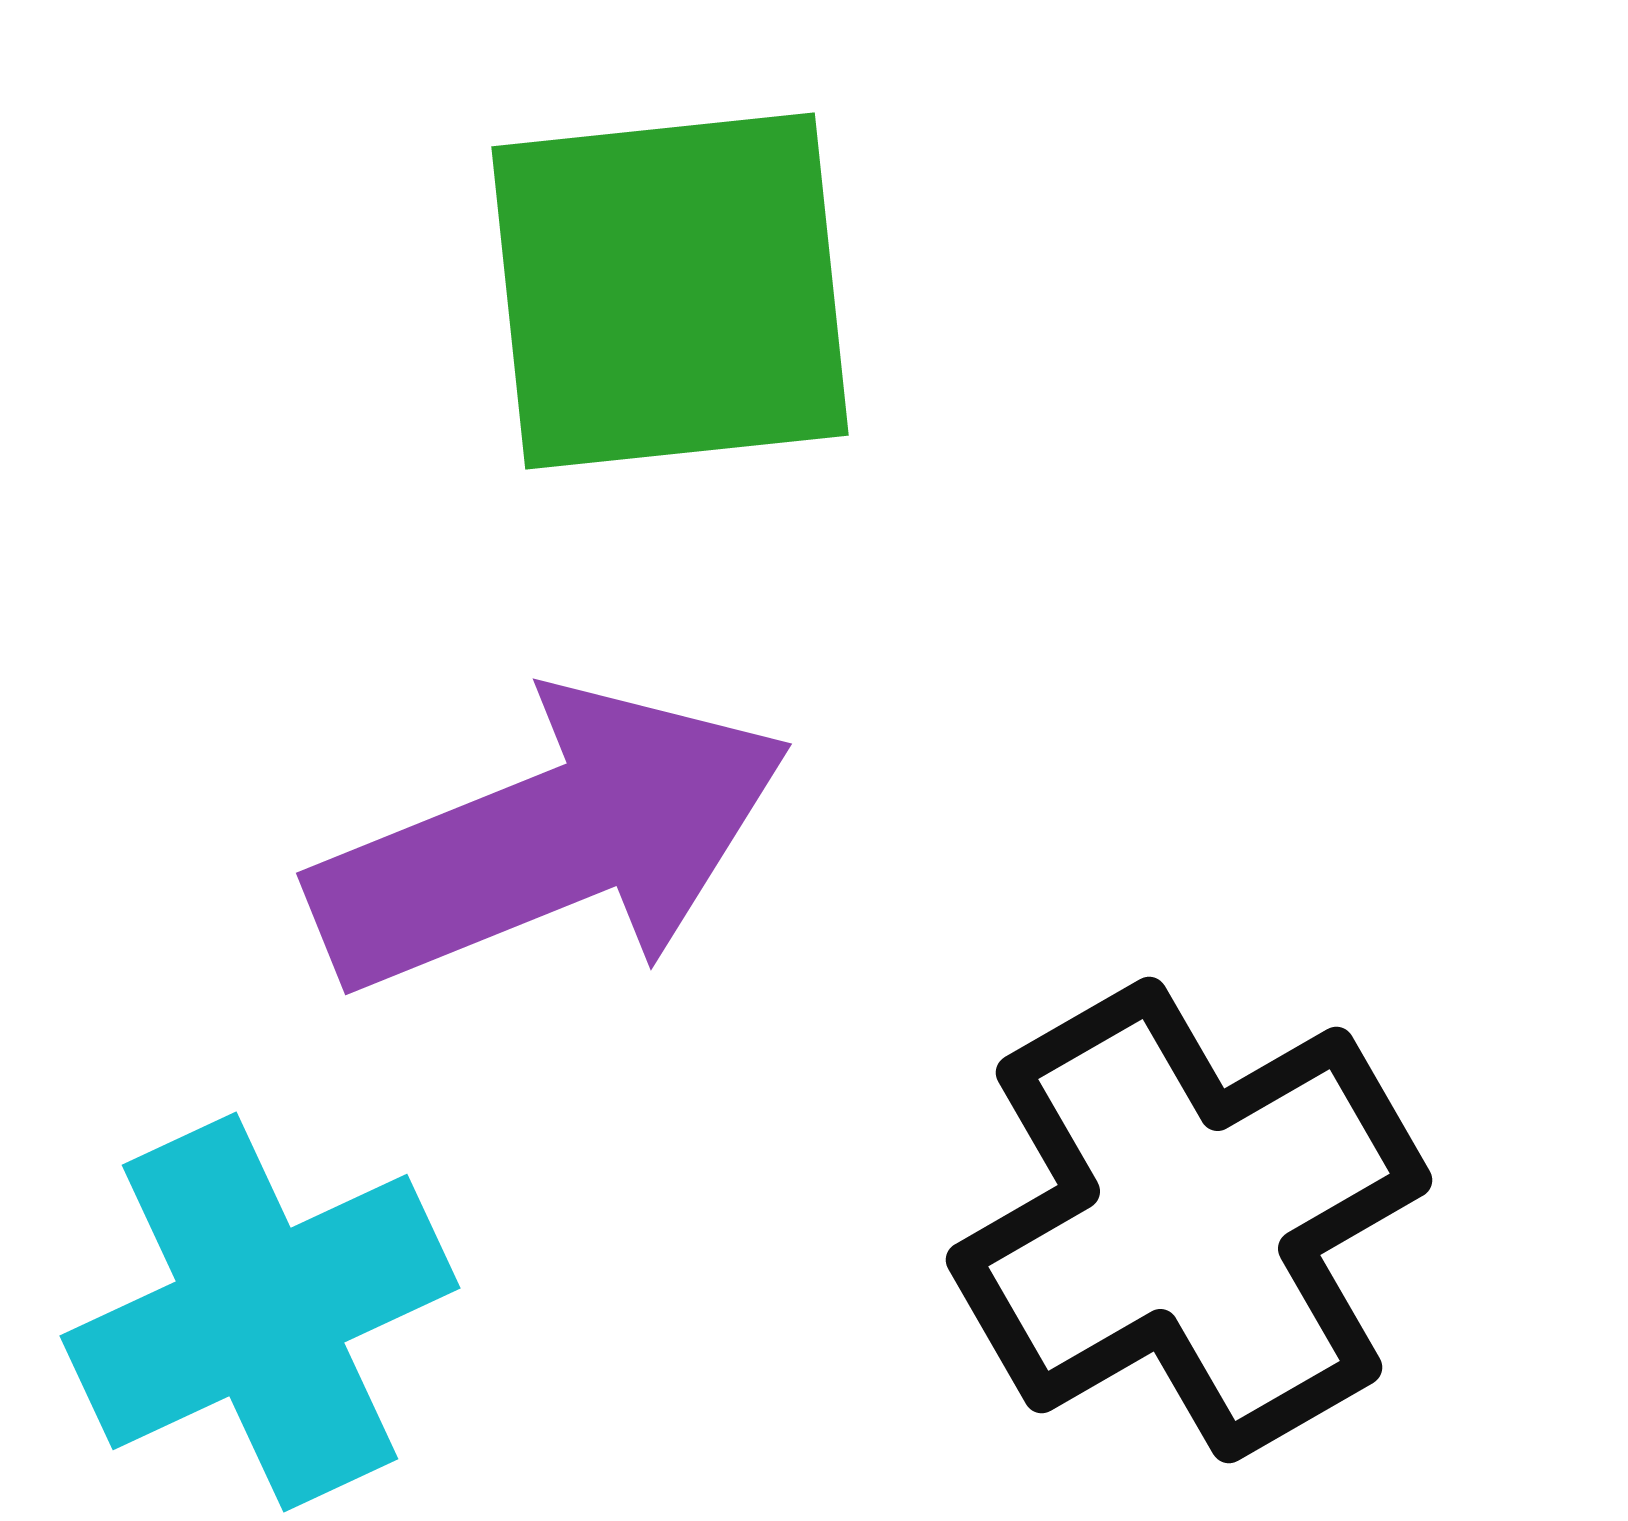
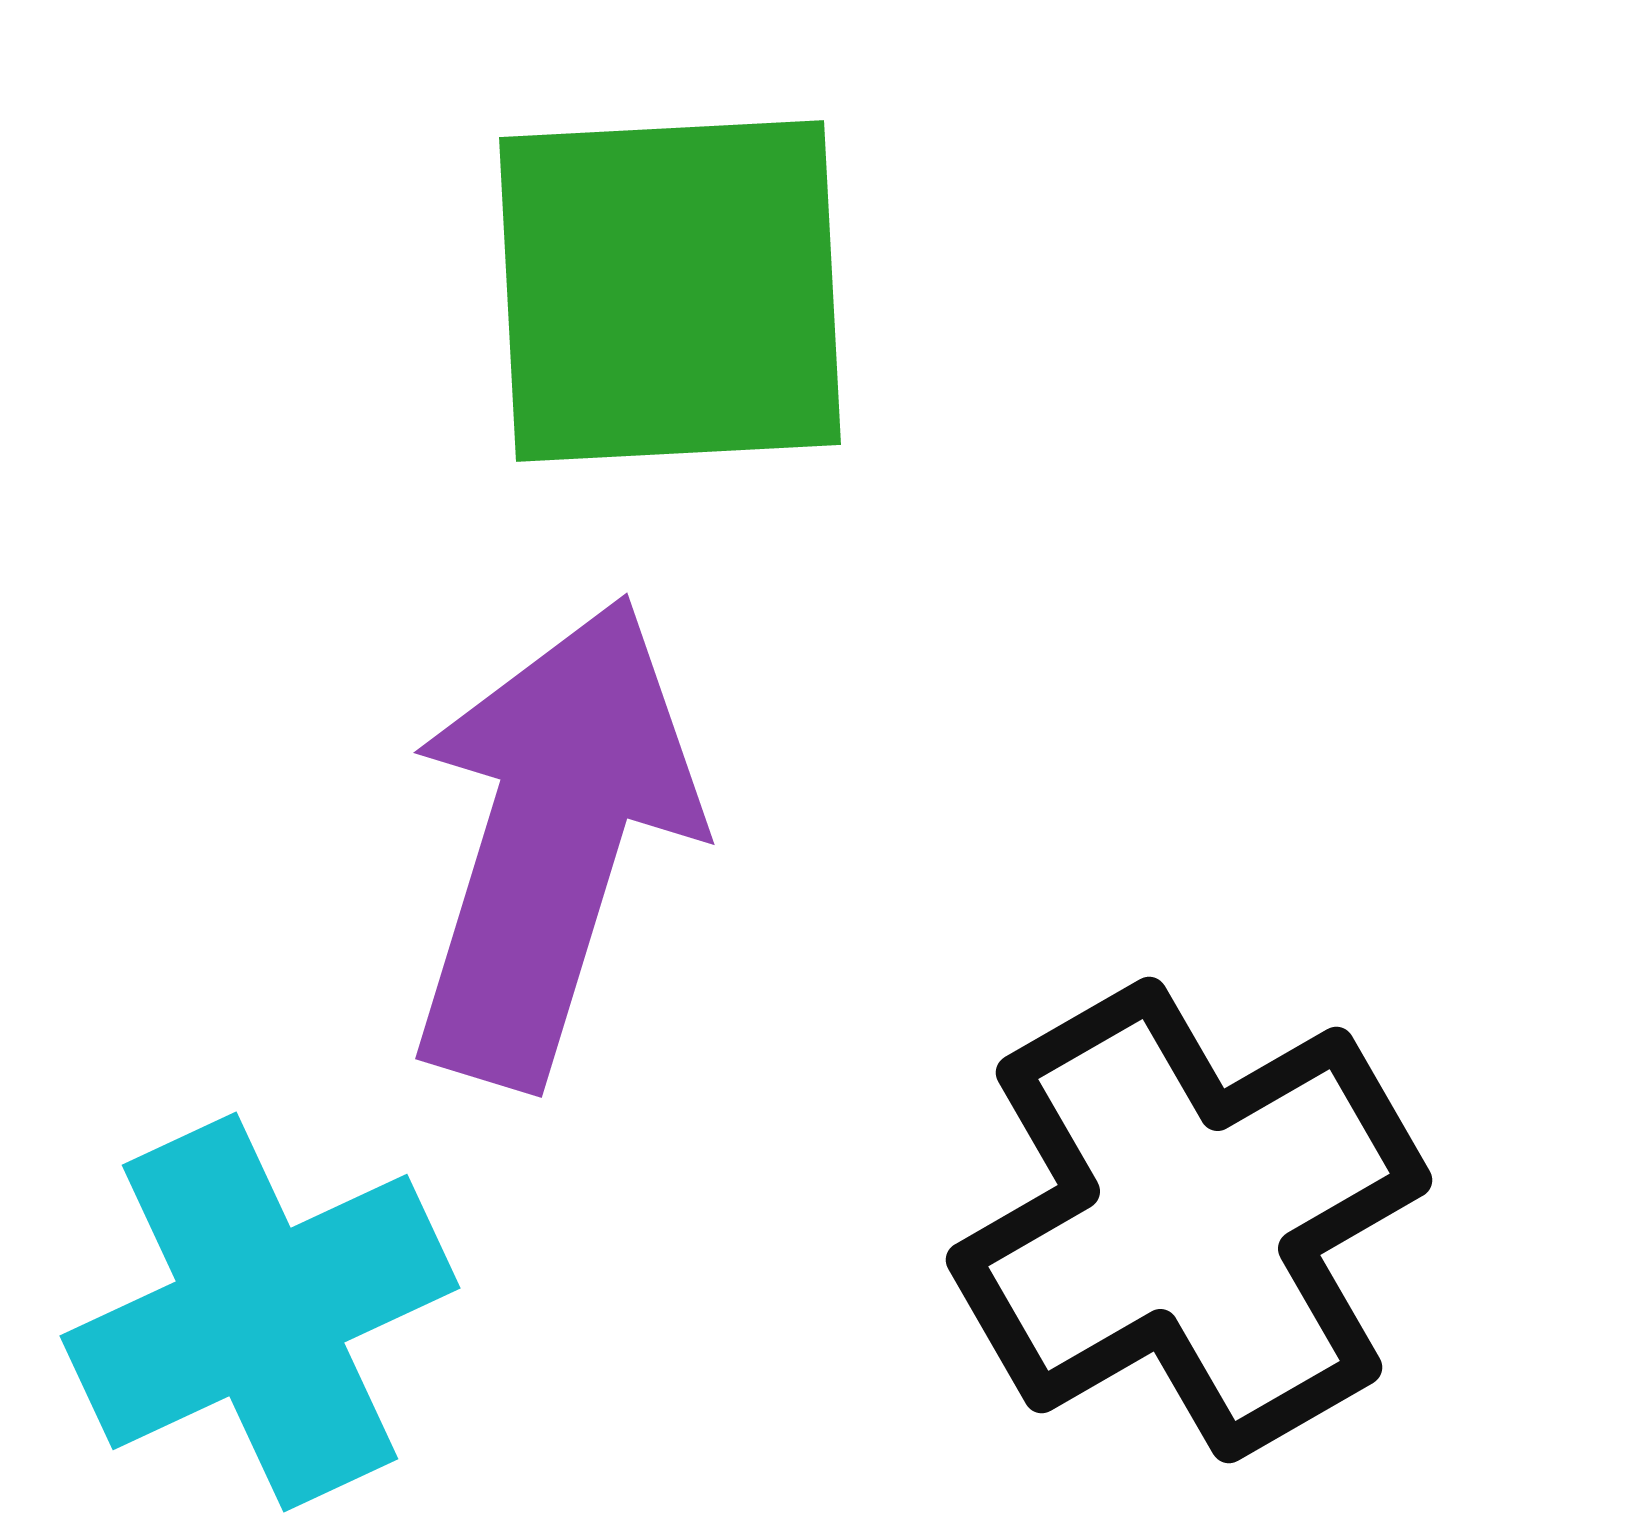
green square: rotated 3 degrees clockwise
purple arrow: rotated 51 degrees counterclockwise
